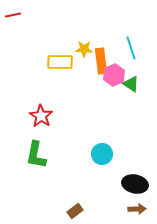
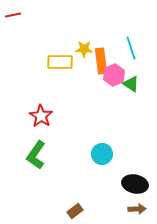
green L-shape: rotated 24 degrees clockwise
